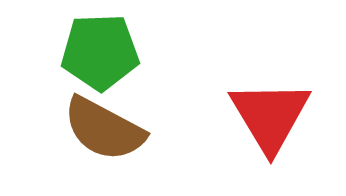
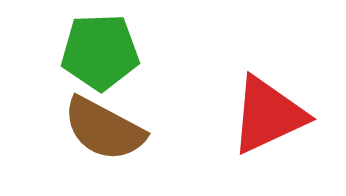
red triangle: moved 2 px left, 1 px up; rotated 36 degrees clockwise
